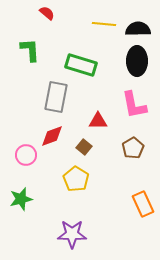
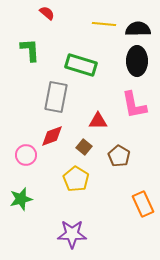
brown pentagon: moved 14 px left, 8 px down; rotated 10 degrees counterclockwise
